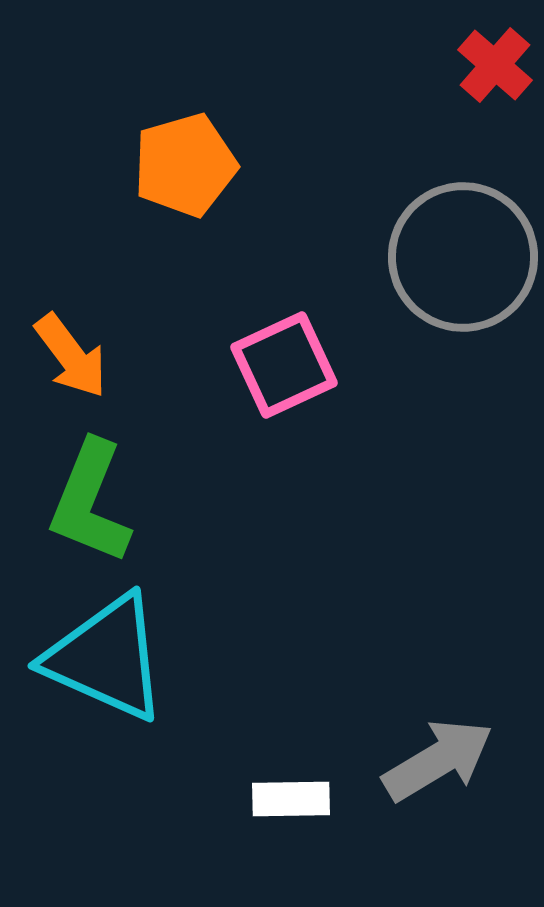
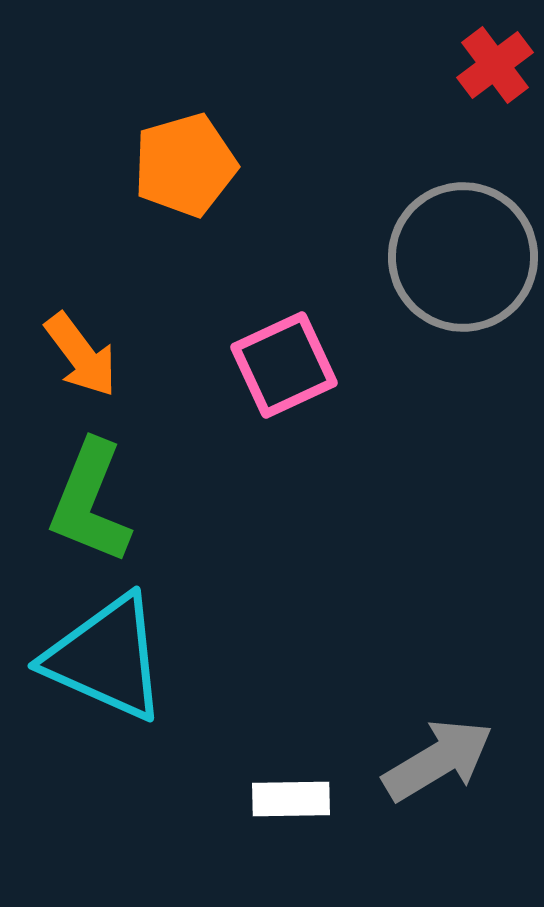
red cross: rotated 12 degrees clockwise
orange arrow: moved 10 px right, 1 px up
